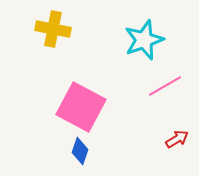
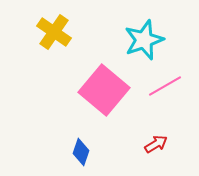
yellow cross: moved 1 px right, 3 px down; rotated 24 degrees clockwise
pink square: moved 23 px right, 17 px up; rotated 12 degrees clockwise
red arrow: moved 21 px left, 5 px down
blue diamond: moved 1 px right, 1 px down
